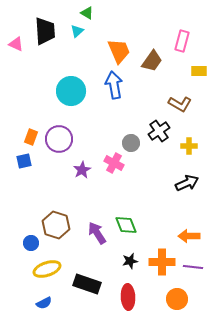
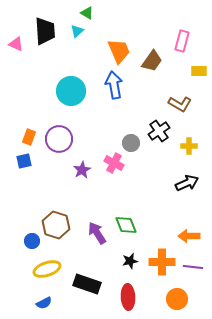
orange rectangle: moved 2 px left
blue circle: moved 1 px right, 2 px up
